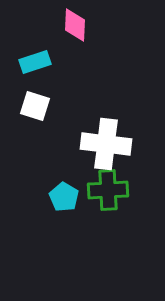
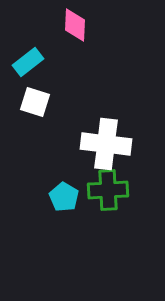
cyan rectangle: moved 7 px left; rotated 20 degrees counterclockwise
white square: moved 4 px up
